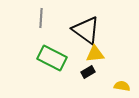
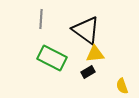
gray line: moved 1 px down
yellow semicircle: rotated 119 degrees counterclockwise
